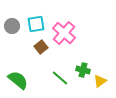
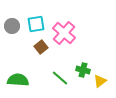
green semicircle: rotated 35 degrees counterclockwise
